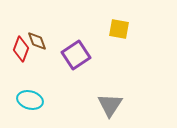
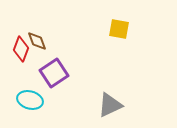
purple square: moved 22 px left, 18 px down
gray triangle: rotated 32 degrees clockwise
